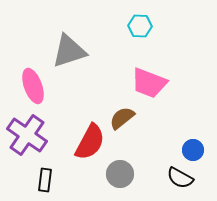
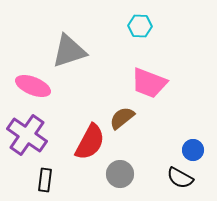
pink ellipse: rotated 48 degrees counterclockwise
